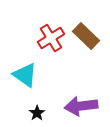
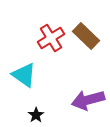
cyan triangle: moved 1 px left
purple arrow: moved 7 px right, 6 px up; rotated 8 degrees counterclockwise
black star: moved 1 px left, 2 px down
